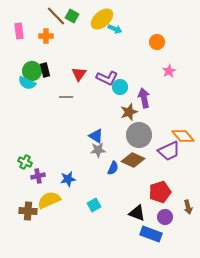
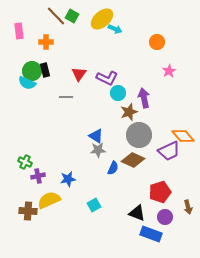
orange cross: moved 6 px down
cyan circle: moved 2 px left, 6 px down
